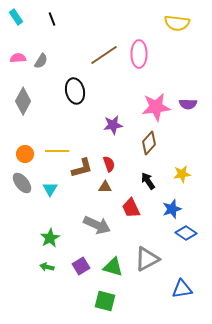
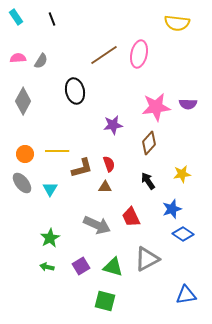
pink ellipse: rotated 12 degrees clockwise
red trapezoid: moved 9 px down
blue diamond: moved 3 px left, 1 px down
blue triangle: moved 4 px right, 6 px down
